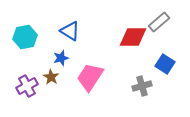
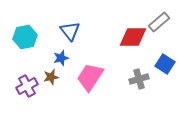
blue triangle: rotated 20 degrees clockwise
brown star: rotated 28 degrees clockwise
gray cross: moved 3 px left, 7 px up
